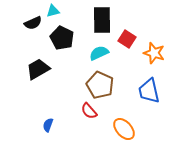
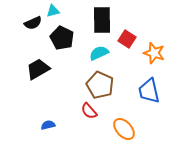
blue semicircle: rotated 56 degrees clockwise
